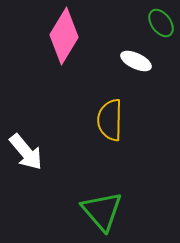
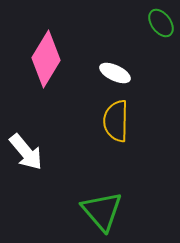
pink diamond: moved 18 px left, 23 px down
white ellipse: moved 21 px left, 12 px down
yellow semicircle: moved 6 px right, 1 px down
